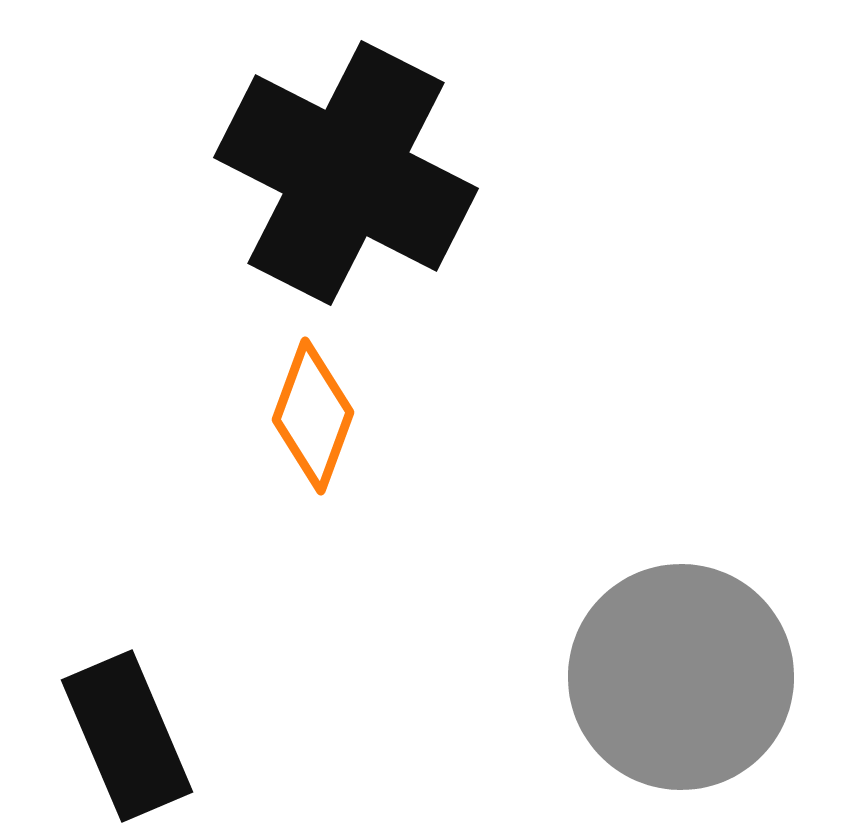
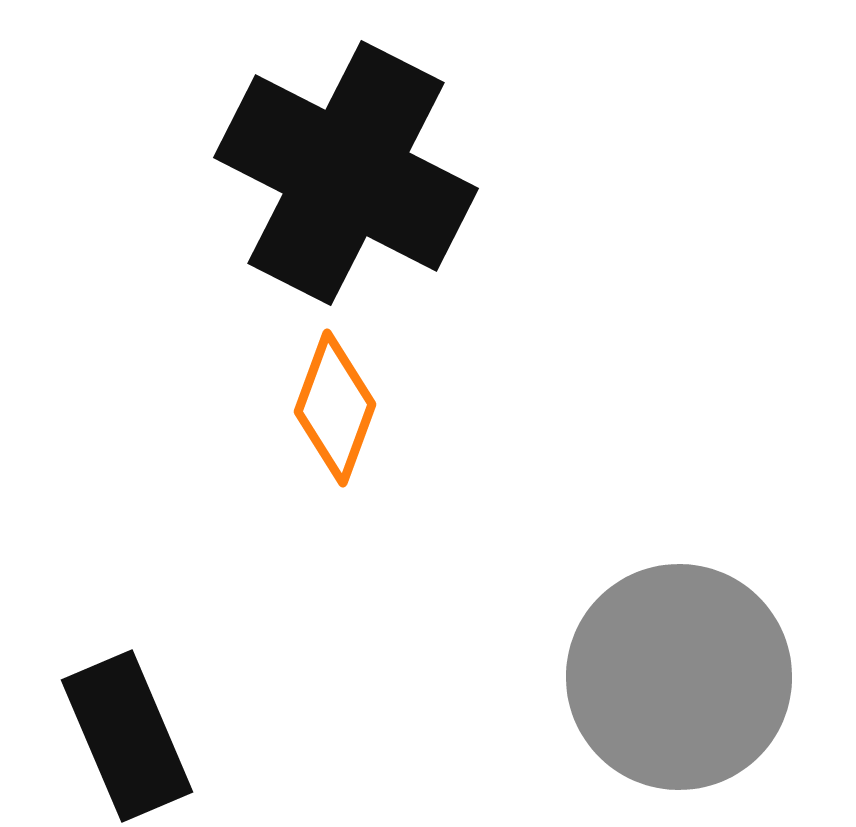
orange diamond: moved 22 px right, 8 px up
gray circle: moved 2 px left
